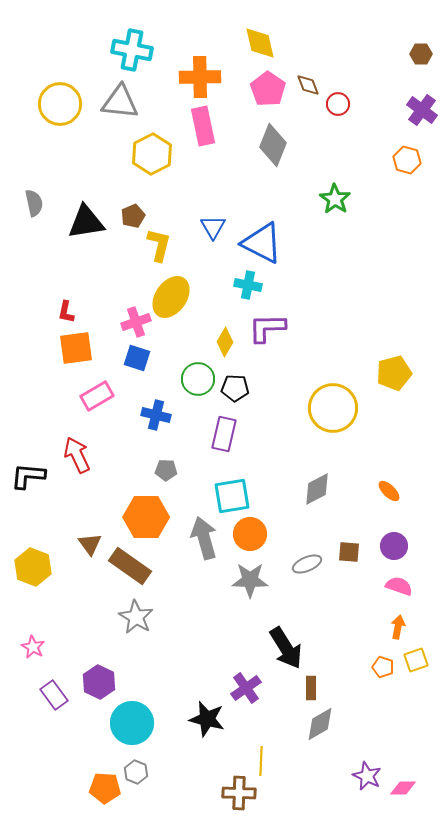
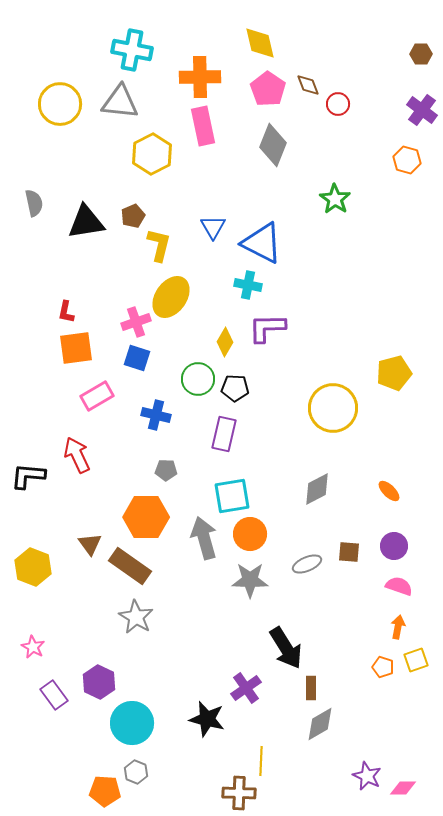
orange pentagon at (105, 788): moved 3 px down
